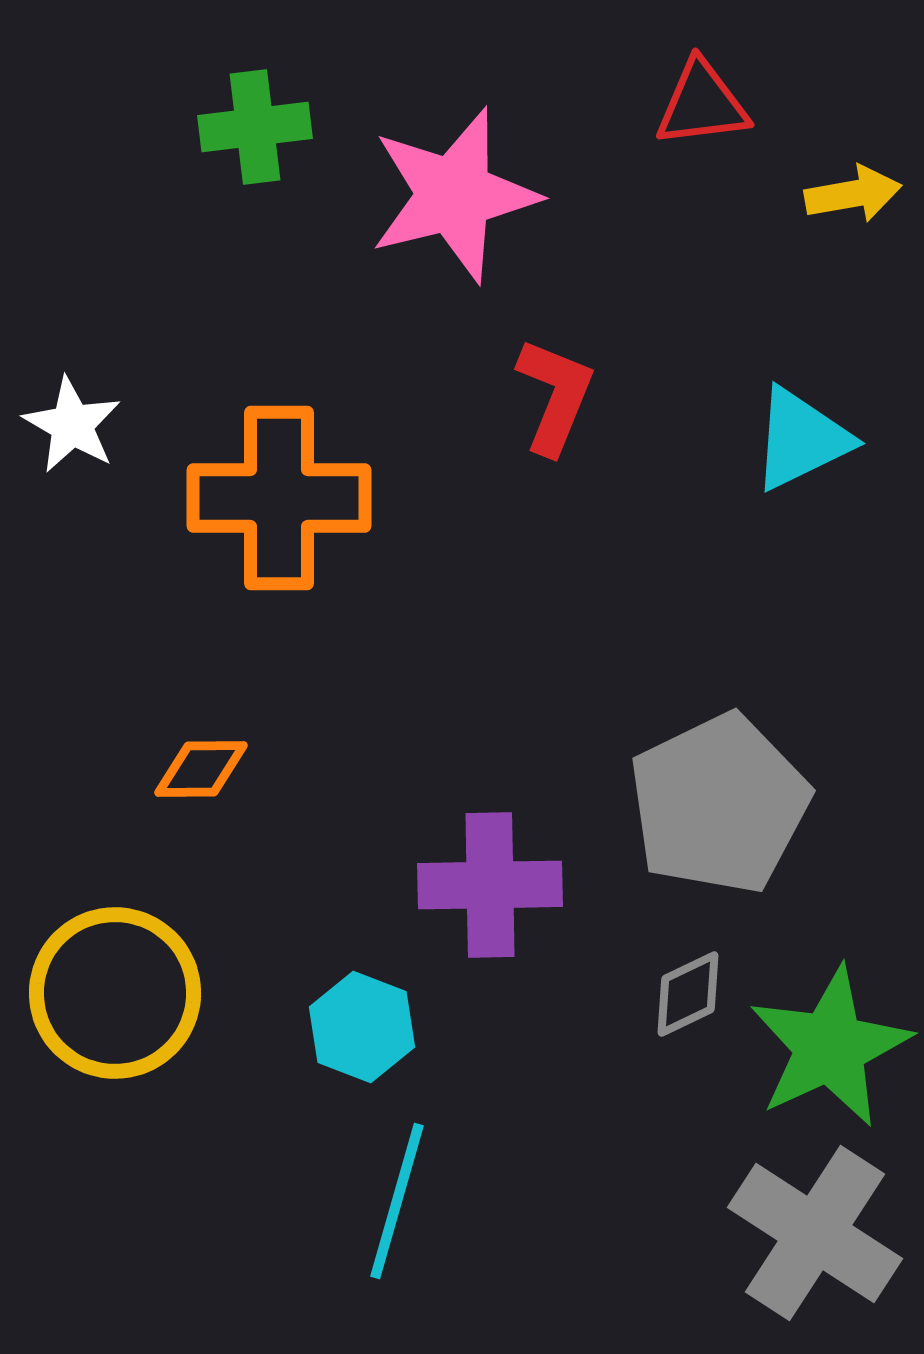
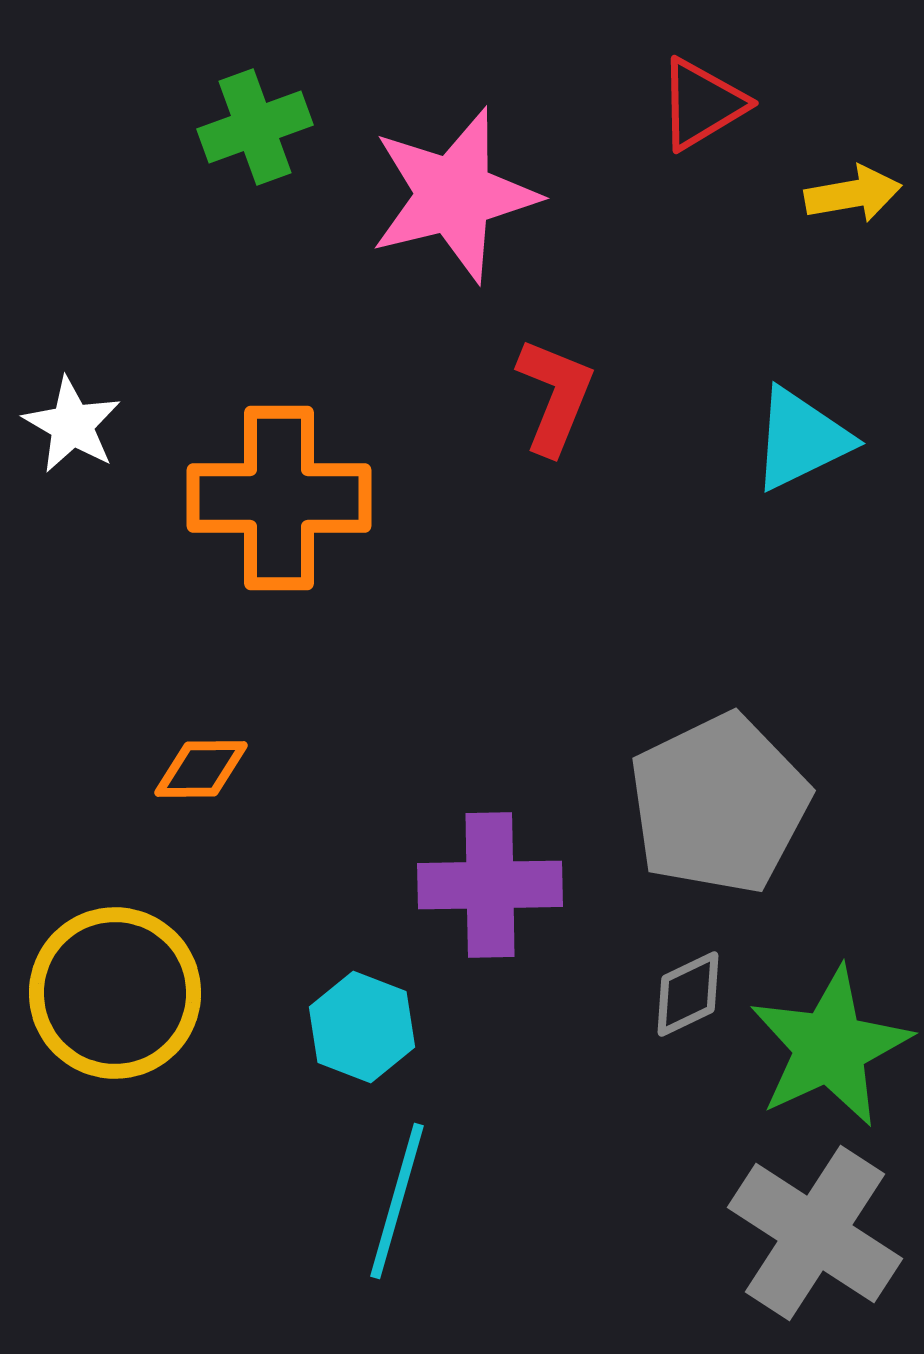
red triangle: rotated 24 degrees counterclockwise
green cross: rotated 13 degrees counterclockwise
